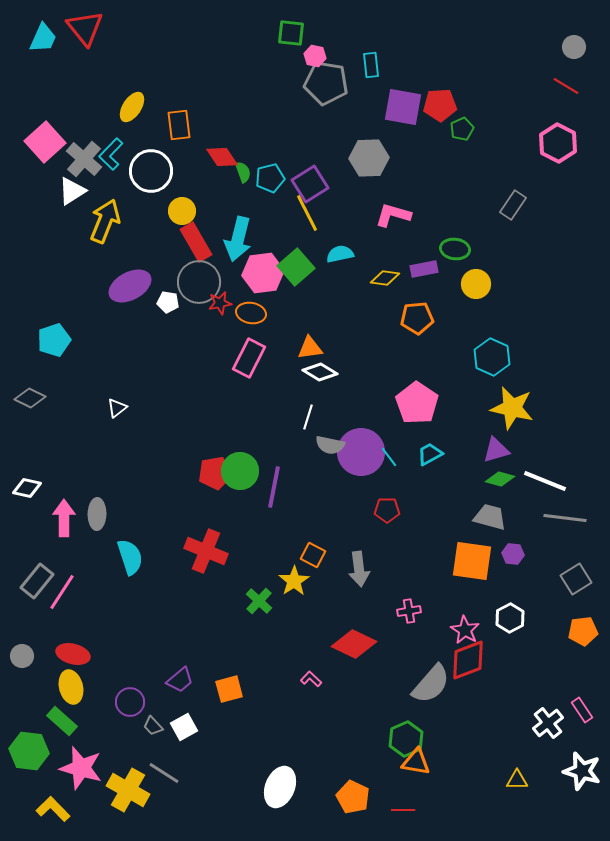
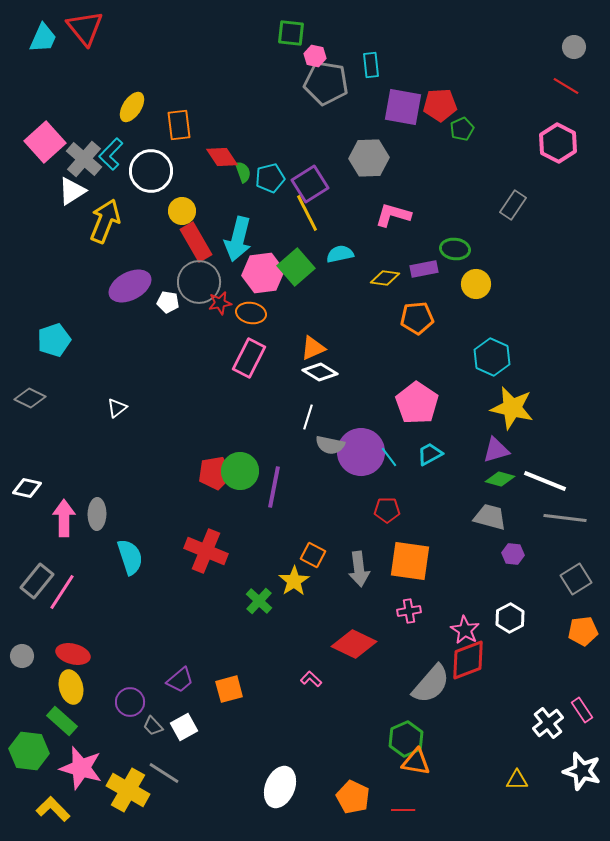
orange triangle at (310, 348): moved 3 px right; rotated 16 degrees counterclockwise
orange square at (472, 561): moved 62 px left
